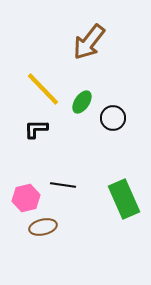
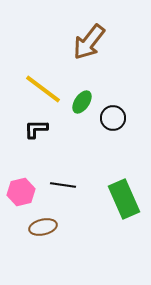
yellow line: rotated 9 degrees counterclockwise
pink hexagon: moved 5 px left, 6 px up
